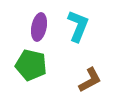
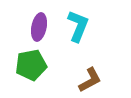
green pentagon: rotated 24 degrees counterclockwise
